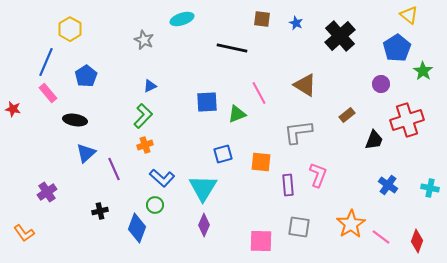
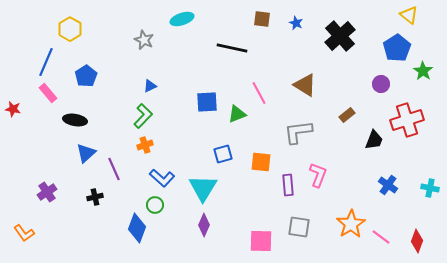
black cross at (100, 211): moved 5 px left, 14 px up
